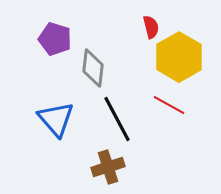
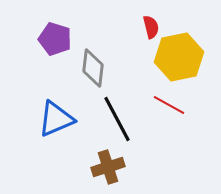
yellow hexagon: rotated 18 degrees clockwise
blue triangle: rotated 48 degrees clockwise
